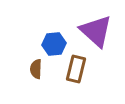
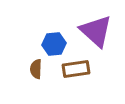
brown rectangle: rotated 68 degrees clockwise
